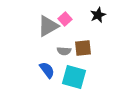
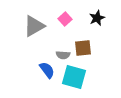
black star: moved 1 px left, 3 px down
gray triangle: moved 14 px left
gray semicircle: moved 1 px left, 4 px down
